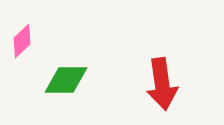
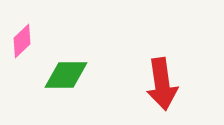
green diamond: moved 5 px up
